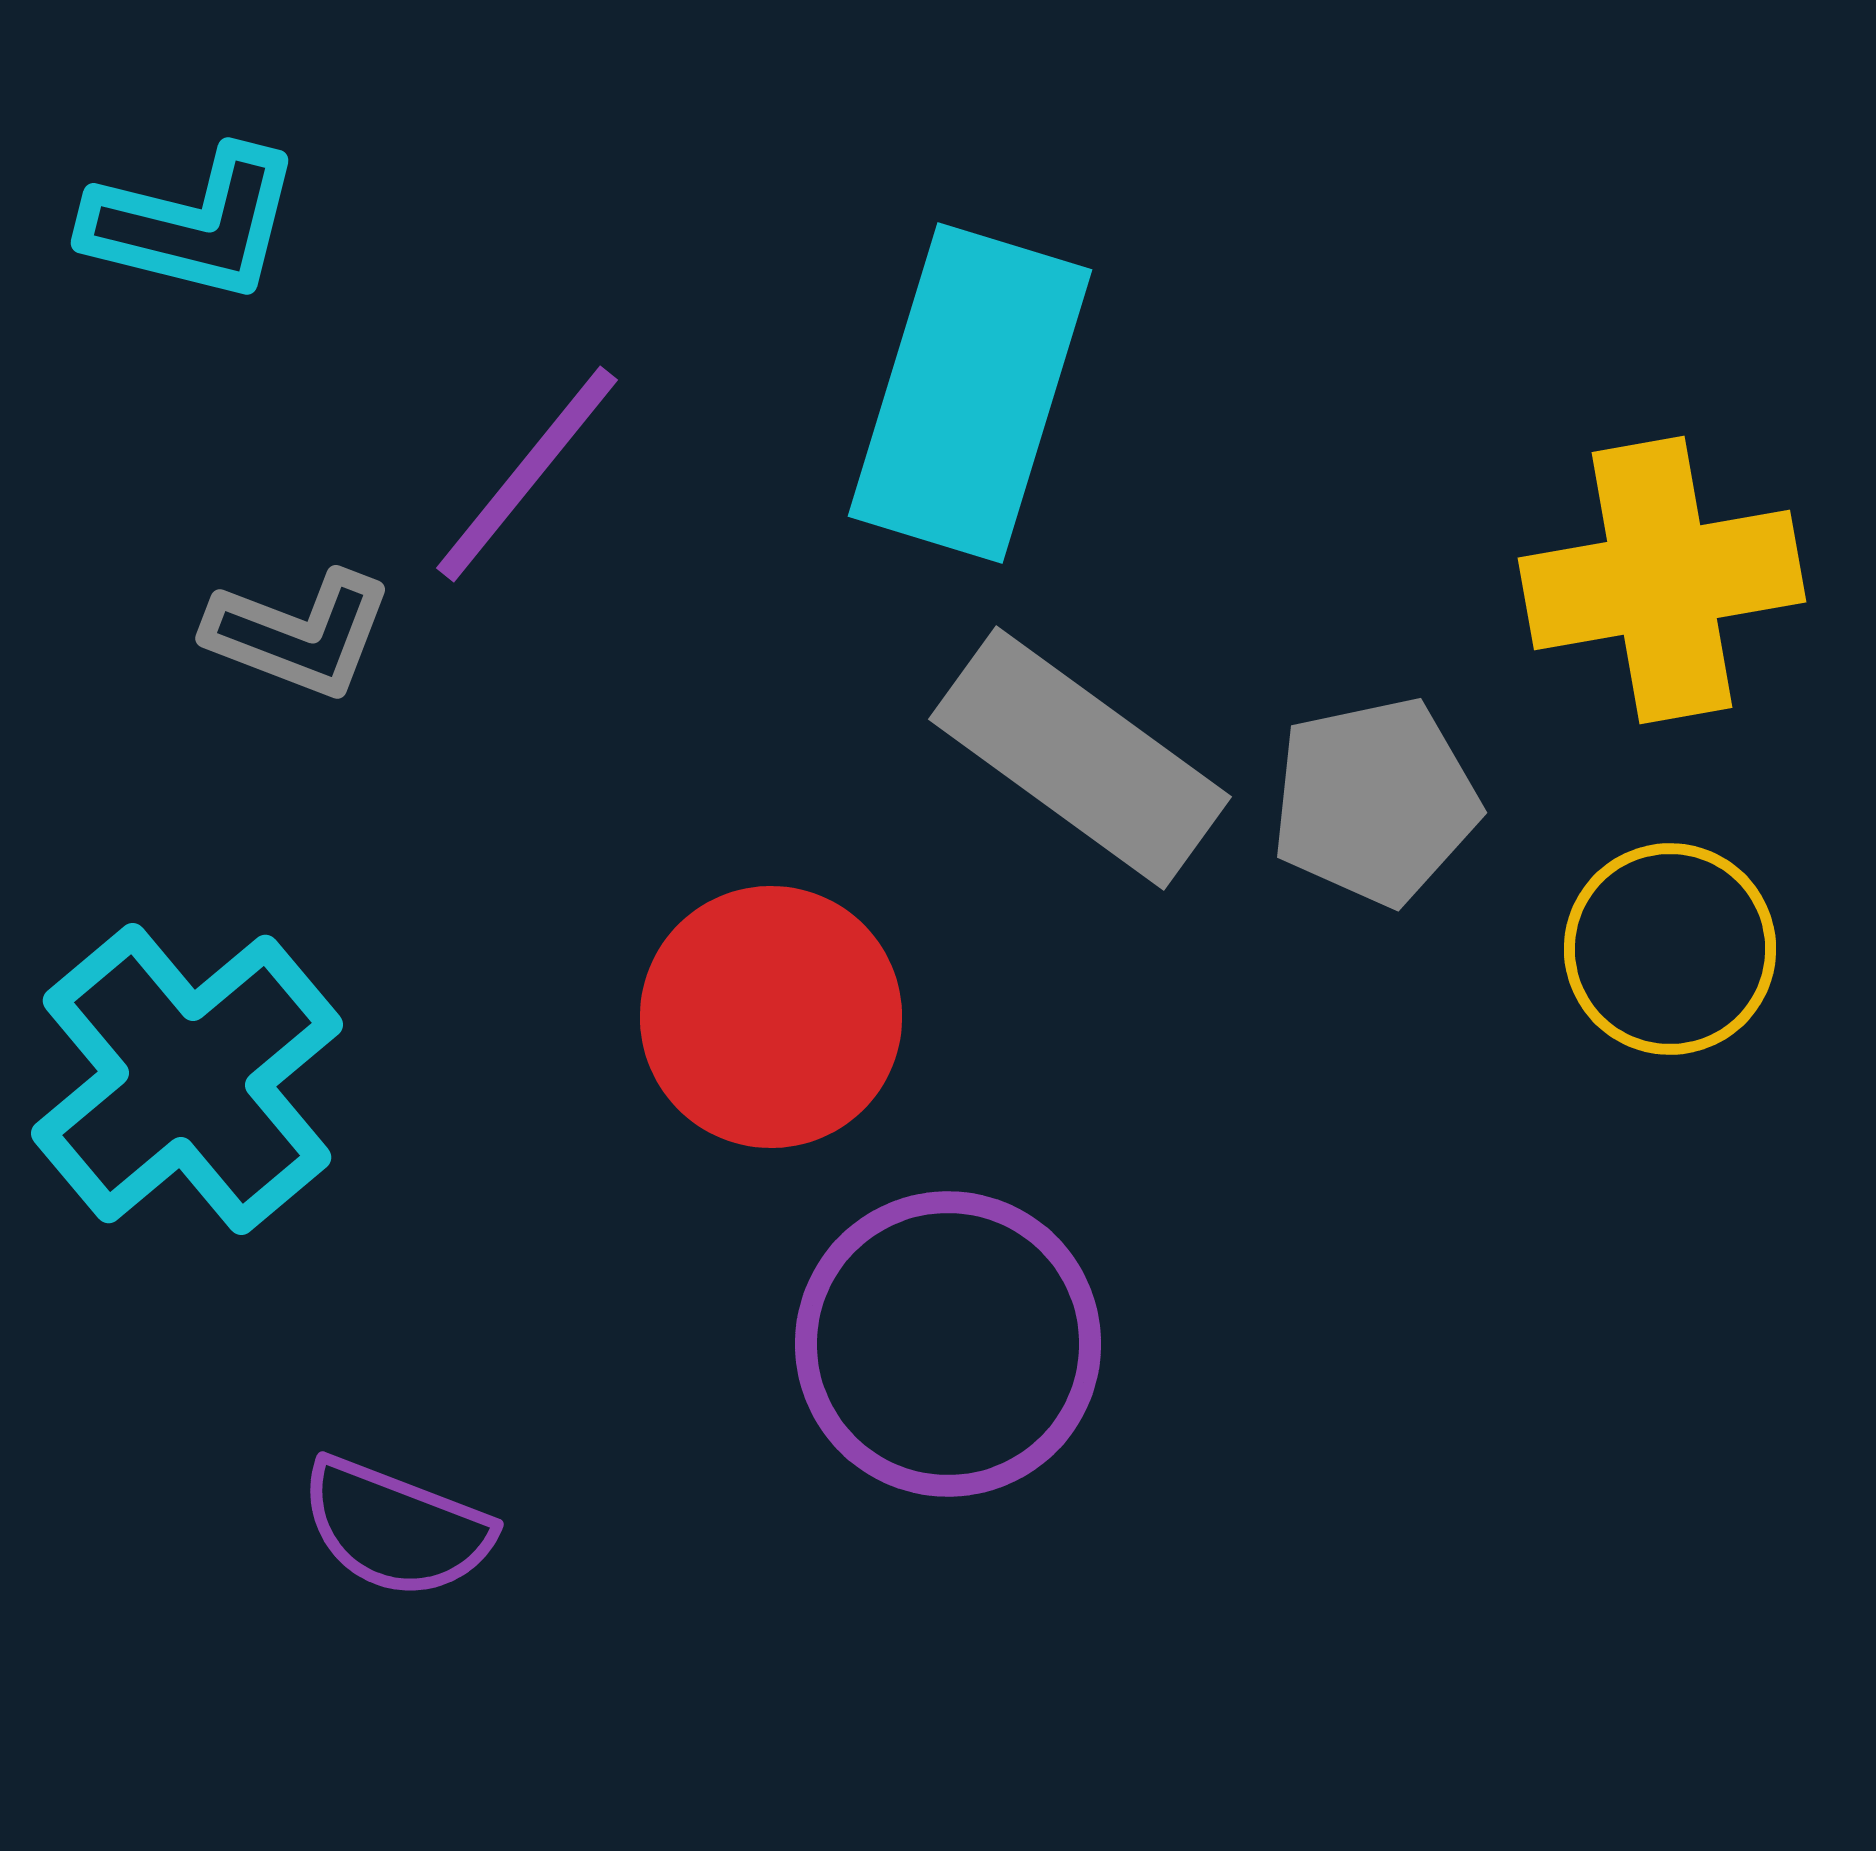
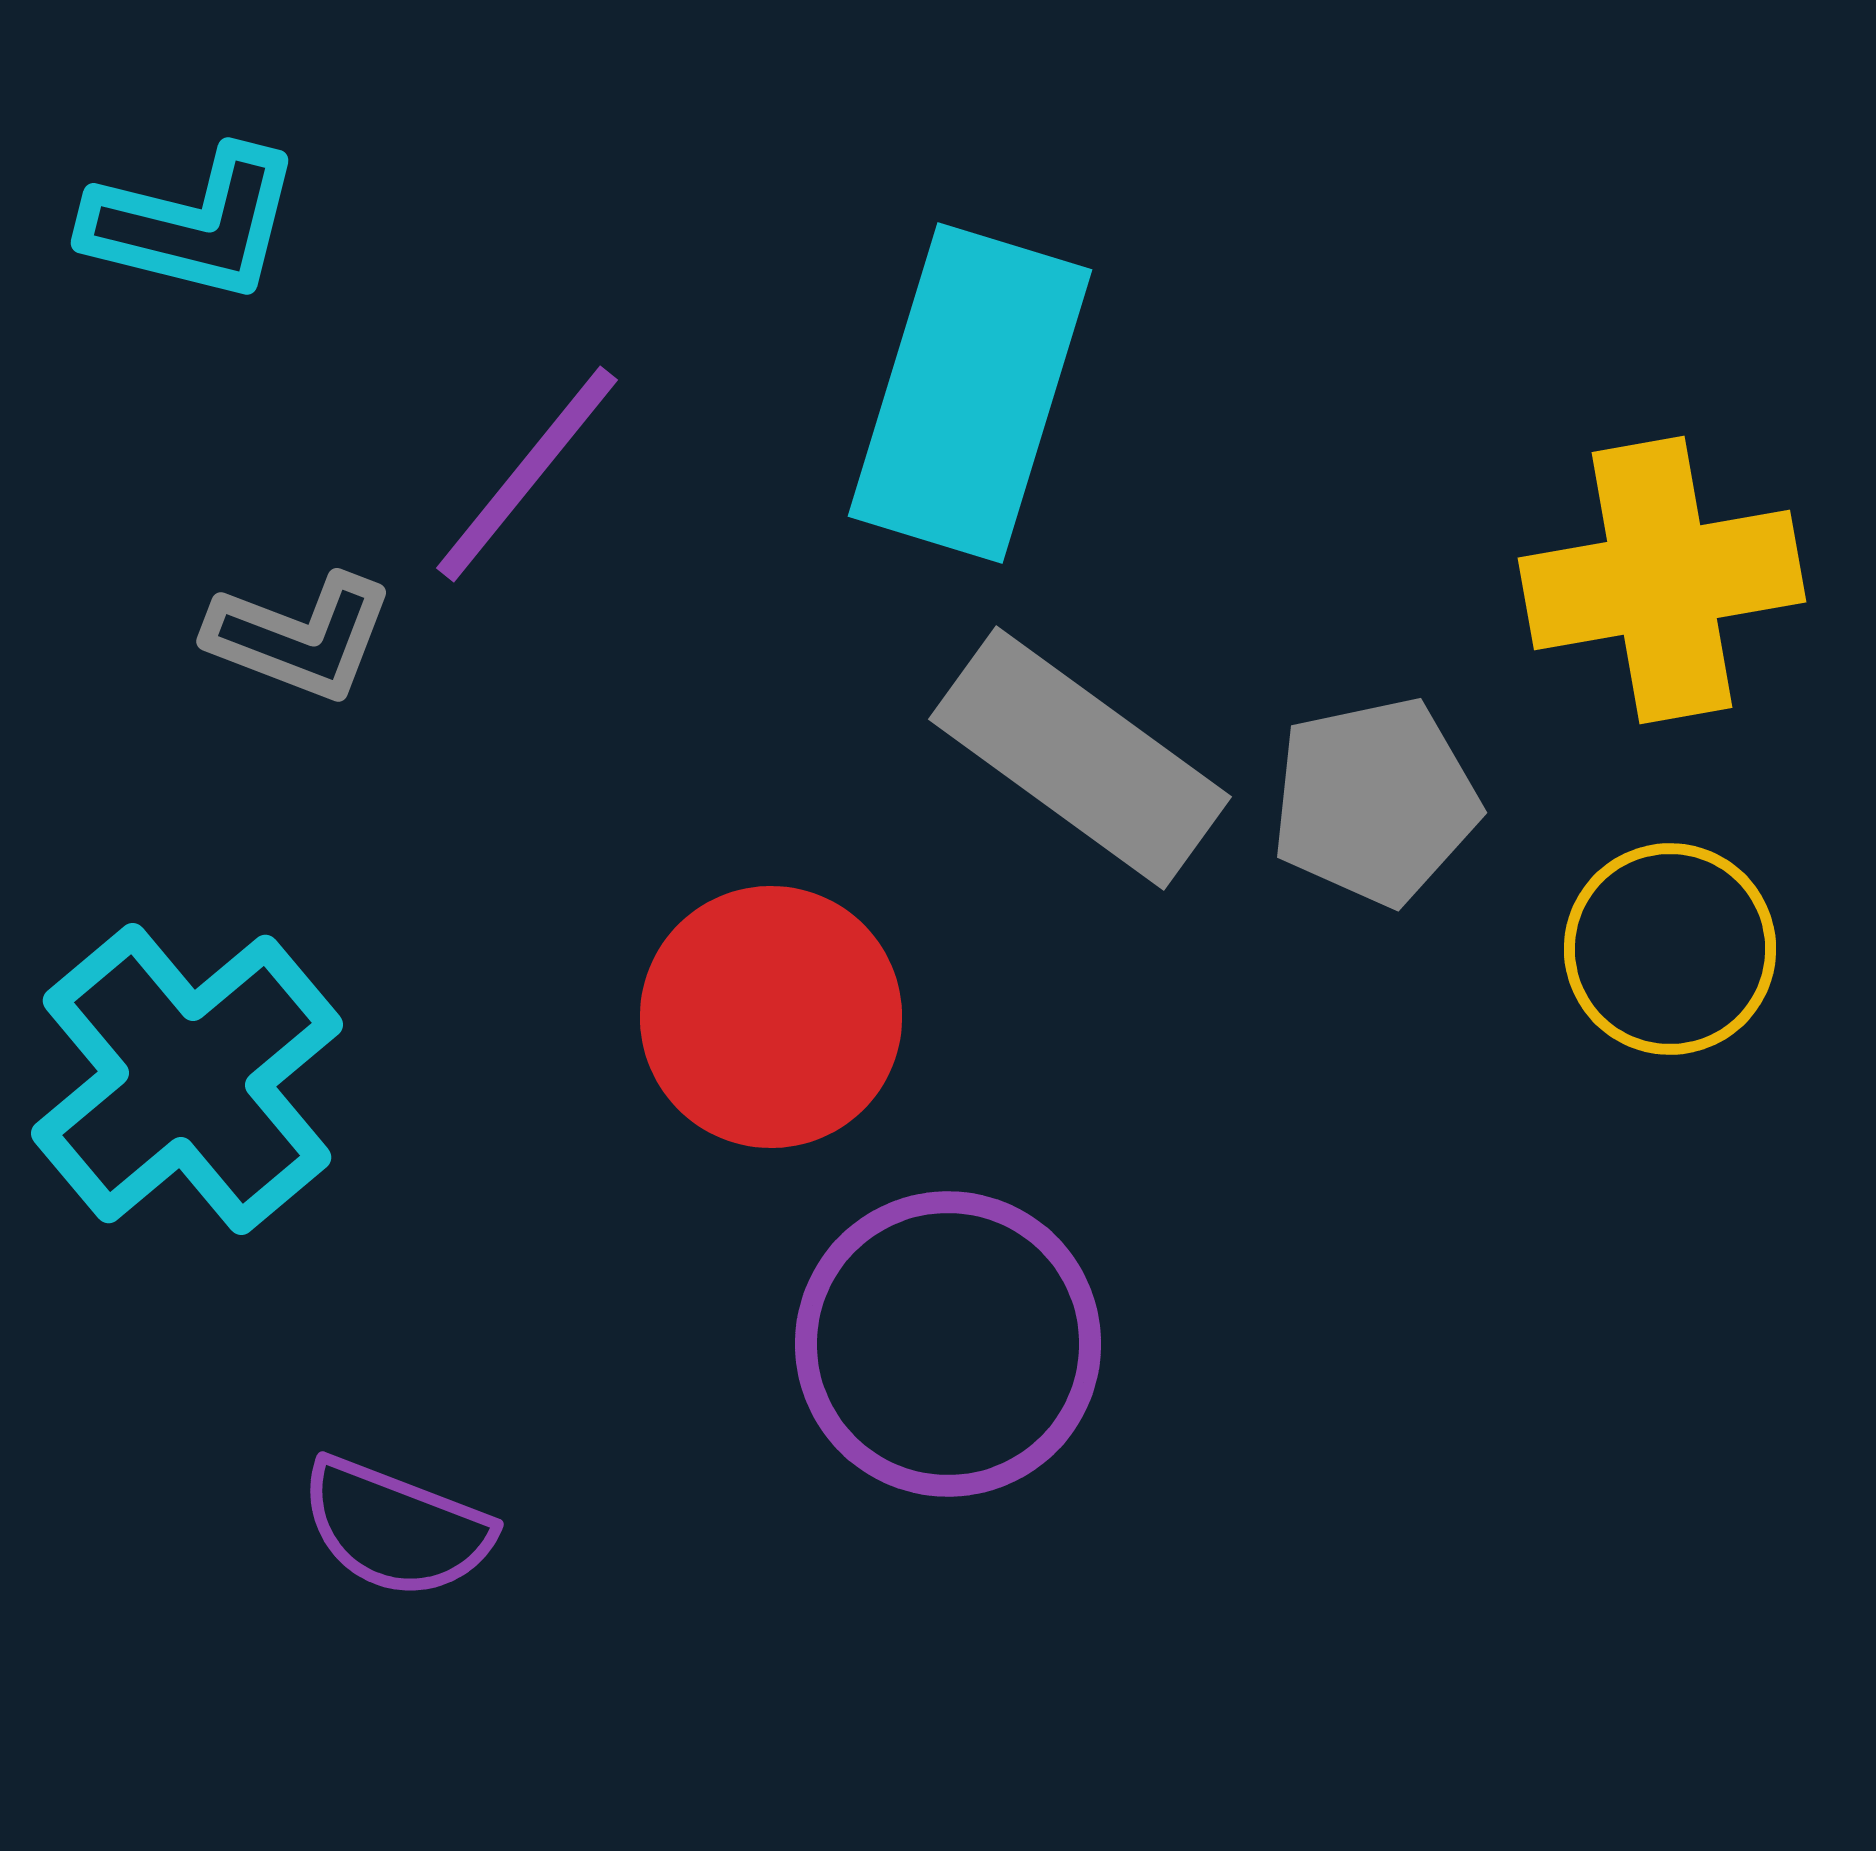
gray L-shape: moved 1 px right, 3 px down
